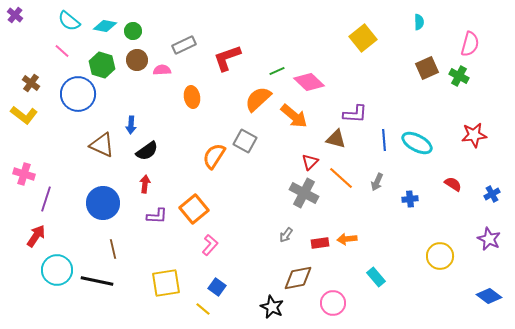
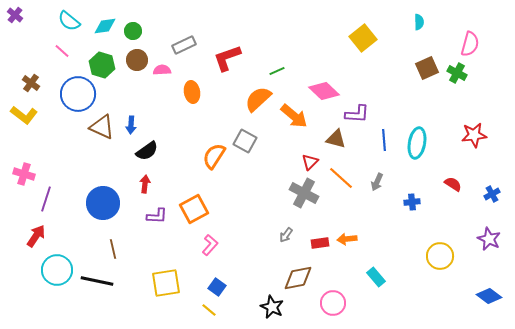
cyan diamond at (105, 26): rotated 20 degrees counterclockwise
green cross at (459, 76): moved 2 px left, 3 px up
pink diamond at (309, 82): moved 15 px right, 9 px down
orange ellipse at (192, 97): moved 5 px up
purple L-shape at (355, 114): moved 2 px right
cyan ellipse at (417, 143): rotated 72 degrees clockwise
brown triangle at (102, 145): moved 18 px up
blue cross at (410, 199): moved 2 px right, 3 px down
orange square at (194, 209): rotated 12 degrees clockwise
yellow line at (203, 309): moved 6 px right, 1 px down
